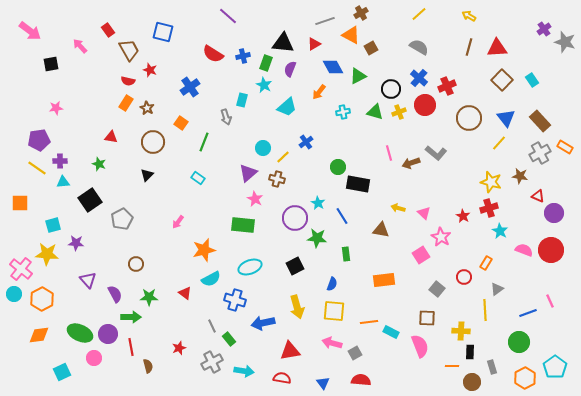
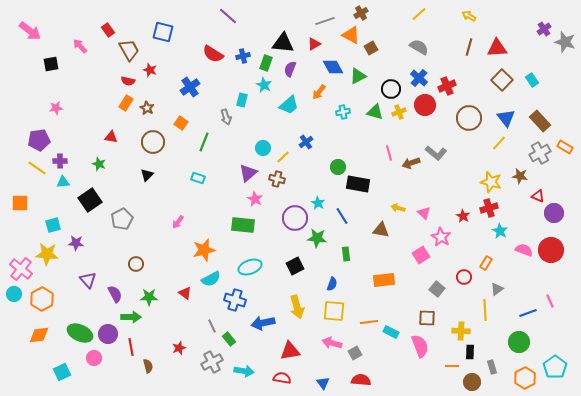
cyan trapezoid at (287, 107): moved 2 px right, 2 px up
cyan rectangle at (198, 178): rotated 16 degrees counterclockwise
